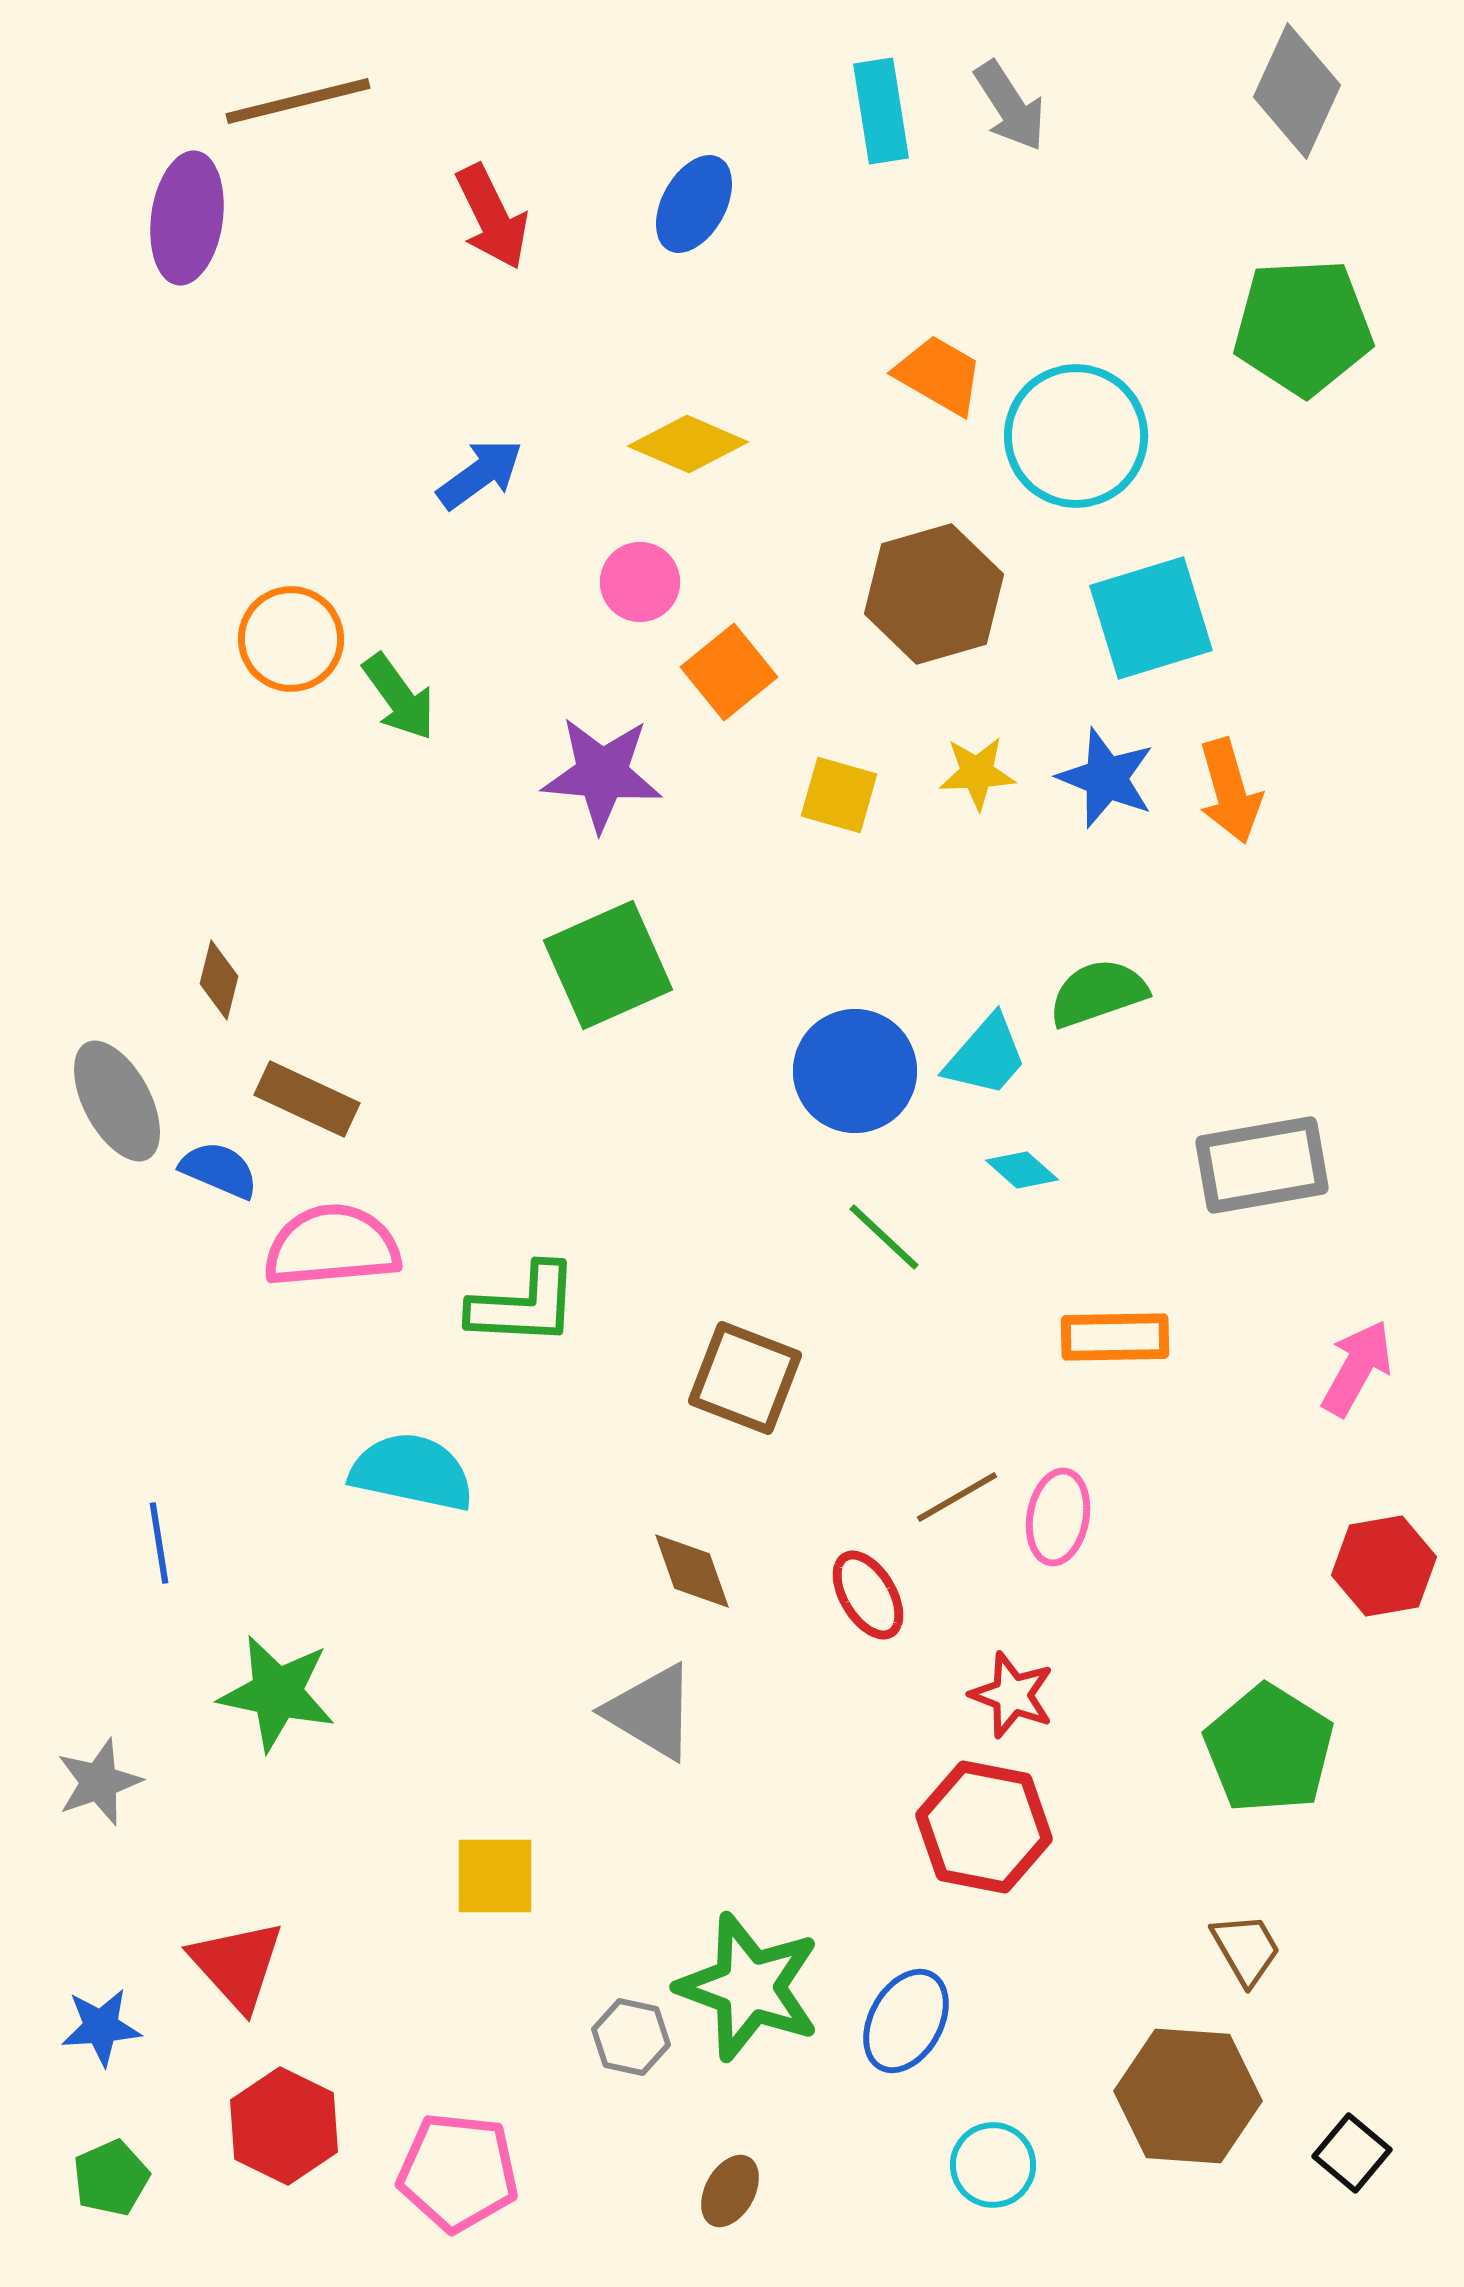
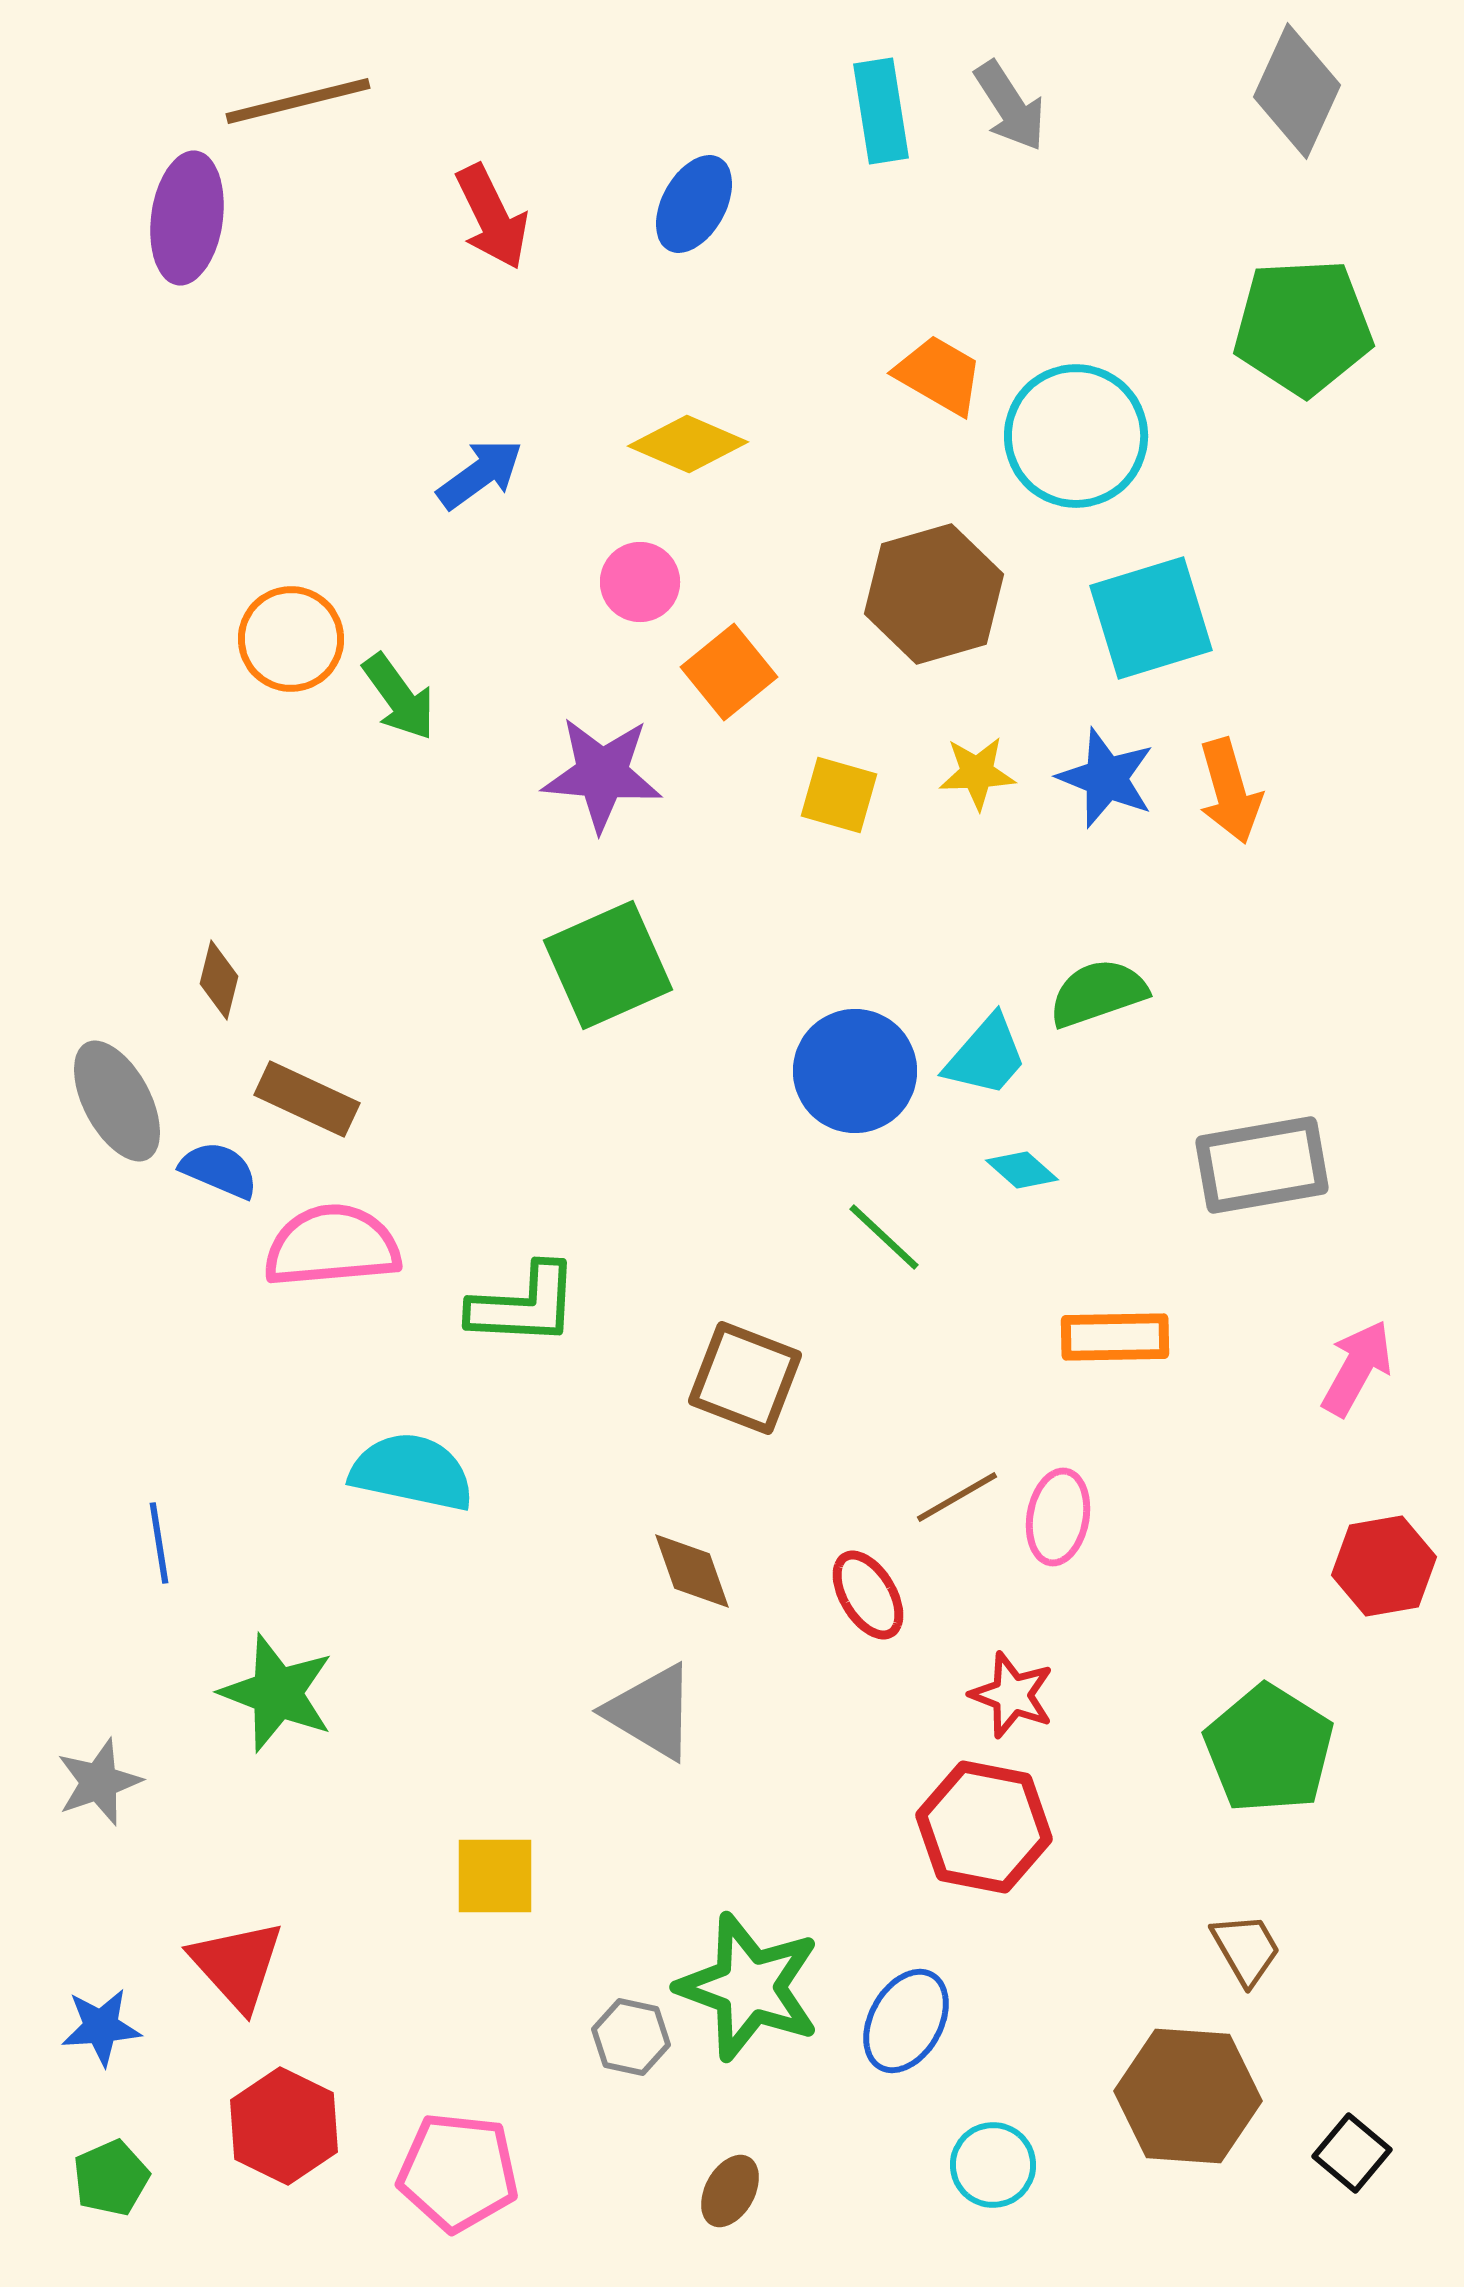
green star at (277, 1693): rotated 9 degrees clockwise
